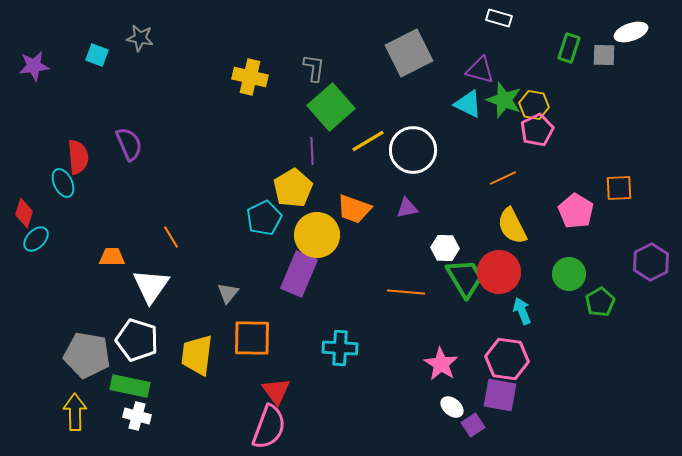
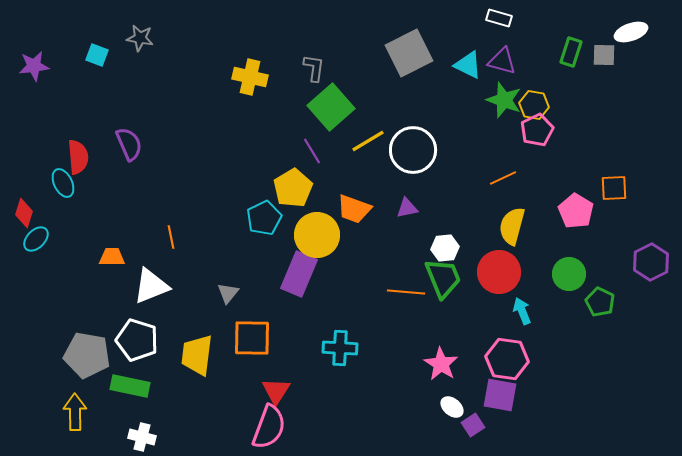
green rectangle at (569, 48): moved 2 px right, 4 px down
purple triangle at (480, 70): moved 22 px right, 9 px up
cyan triangle at (468, 104): moved 39 px up
purple line at (312, 151): rotated 28 degrees counterclockwise
orange square at (619, 188): moved 5 px left
yellow semicircle at (512, 226): rotated 42 degrees clockwise
orange line at (171, 237): rotated 20 degrees clockwise
white hexagon at (445, 248): rotated 8 degrees counterclockwise
green trapezoid at (465, 278): moved 22 px left; rotated 9 degrees clockwise
white triangle at (151, 286): rotated 33 degrees clockwise
green pentagon at (600, 302): rotated 16 degrees counterclockwise
red triangle at (276, 391): rotated 8 degrees clockwise
white cross at (137, 416): moved 5 px right, 21 px down
